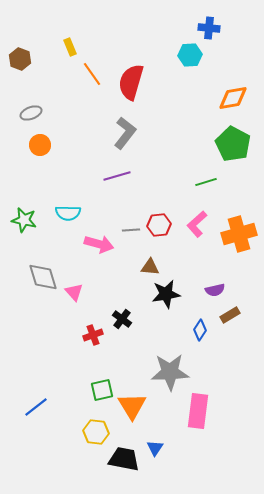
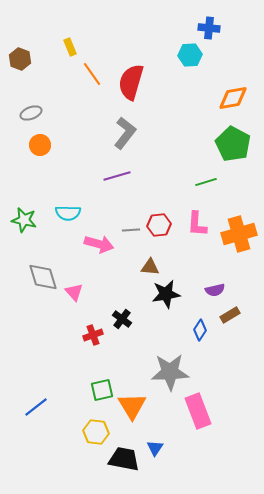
pink L-shape: rotated 44 degrees counterclockwise
pink rectangle: rotated 28 degrees counterclockwise
